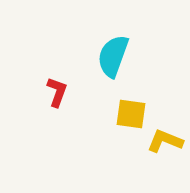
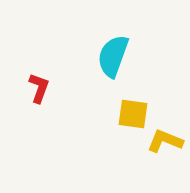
red L-shape: moved 18 px left, 4 px up
yellow square: moved 2 px right
